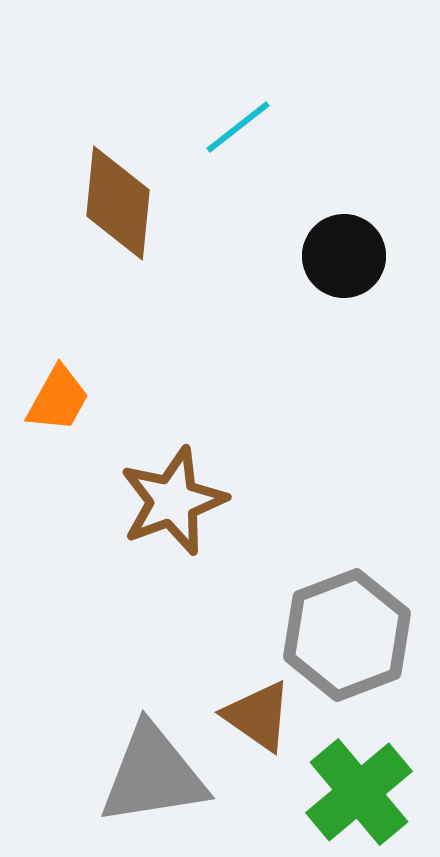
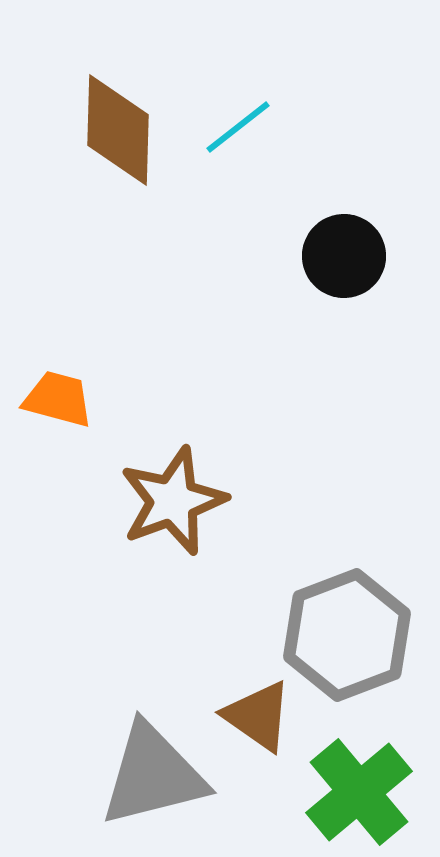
brown diamond: moved 73 px up; rotated 4 degrees counterclockwise
orange trapezoid: rotated 104 degrees counterclockwise
gray triangle: rotated 5 degrees counterclockwise
